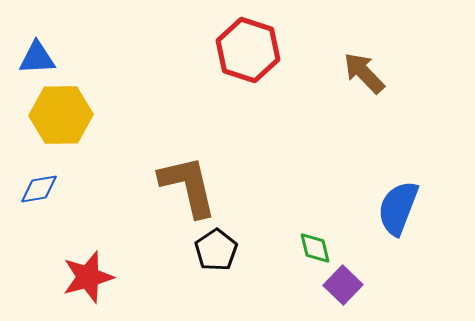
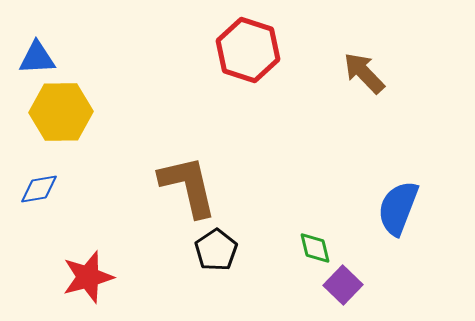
yellow hexagon: moved 3 px up
